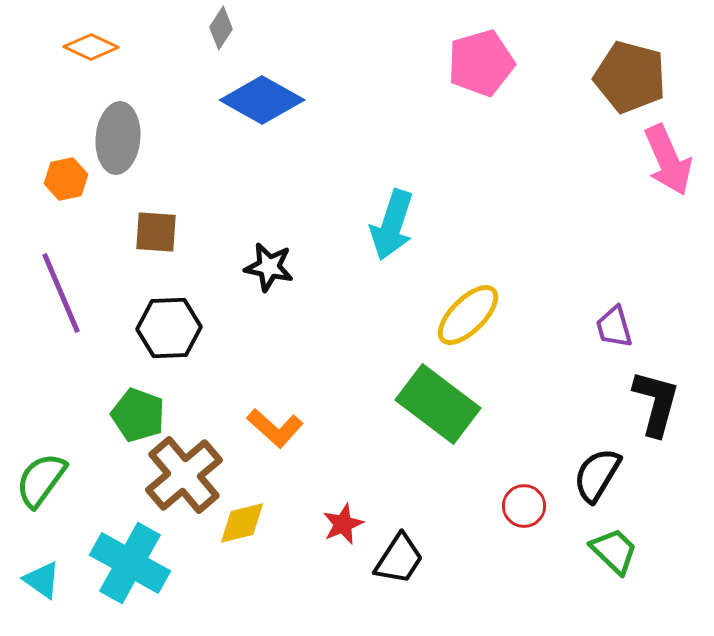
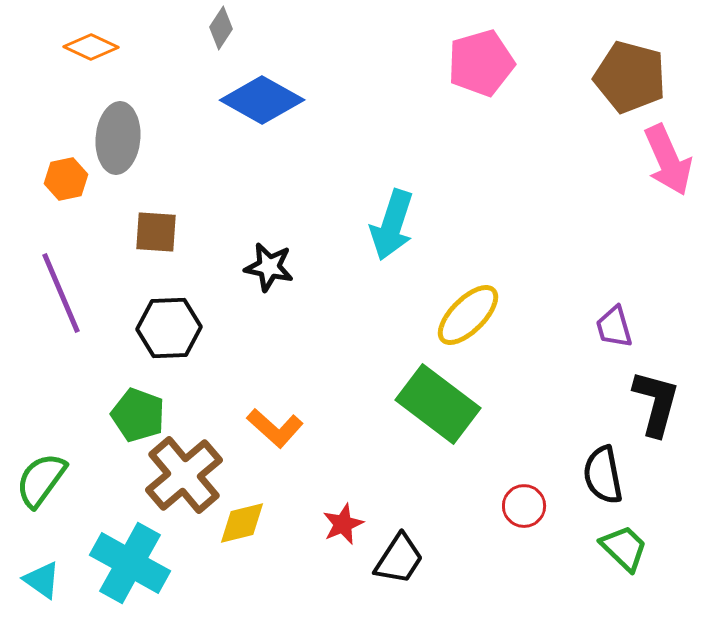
black semicircle: moved 6 px right; rotated 42 degrees counterclockwise
green trapezoid: moved 10 px right, 3 px up
